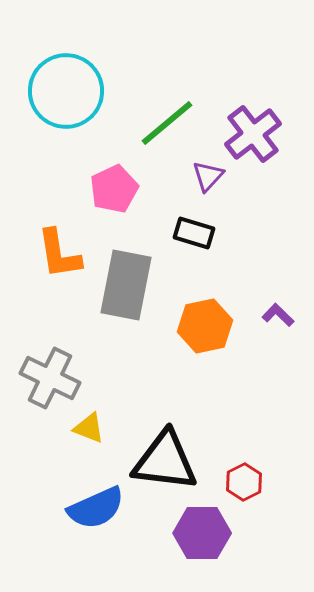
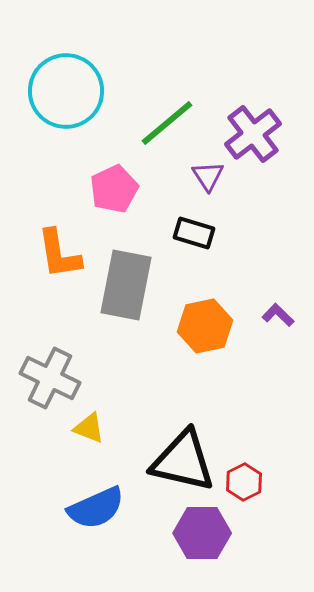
purple triangle: rotated 16 degrees counterclockwise
black triangle: moved 18 px right; rotated 6 degrees clockwise
